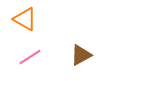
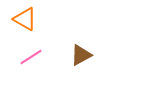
pink line: moved 1 px right
